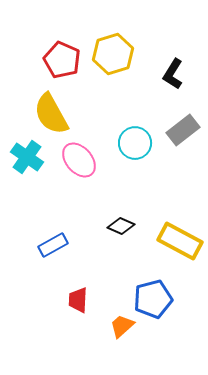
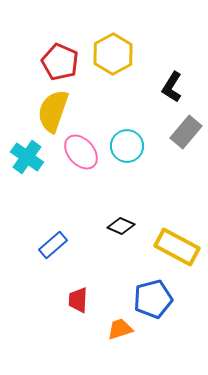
yellow hexagon: rotated 12 degrees counterclockwise
red pentagon: moved 2 px left, 2 px down
black L-shape: moved 1 px left, 13 px down
yellow semicircle: moved 2 px right, 3 px up; rotated 48 degrees clockwise
gray rectangle: moved 3 px right, 2 px down; rotated 12 degrees counterclockwise
cyan circle: moved 8 px left, 3 px down
pink ellipse: moved 2 px right, 8 px up
yellow rectangle: moved 3 px left, 6 px down
blue rectangle: rotated 12 degrees counterclockwise
orange trapezoid: moved 2 px left, 3 px down; rotated 24 degrees clockwise
